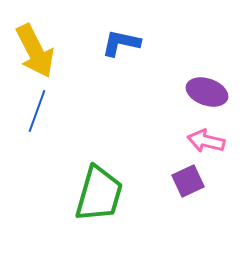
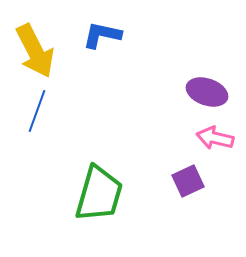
blue L-shape: moved 19 px left, 8 px up
pink arrow: moved 9 px right, 3 px up
